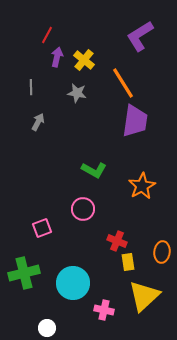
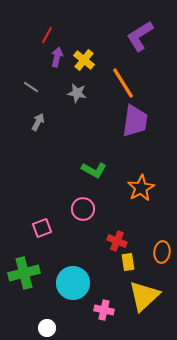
gray line: rotated 56 degrees counterclockwise
orange star: moved 1 px left, 2 px down
